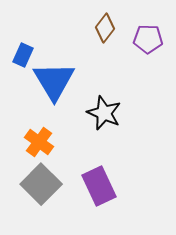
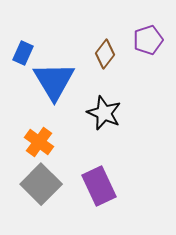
brown diamond: moved 26 px down
purple pentagon: moved 1 px down; rotated 20 degrees counterclockwise
blue rectangle: moved 2 px up
